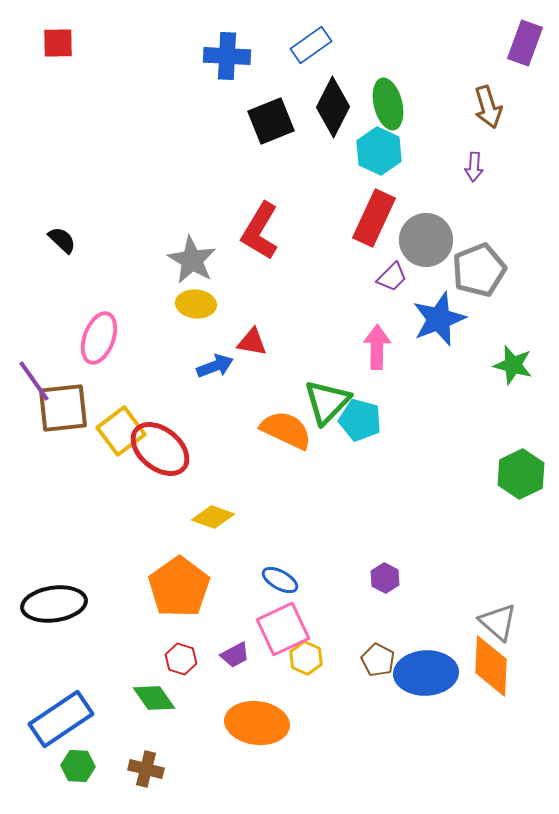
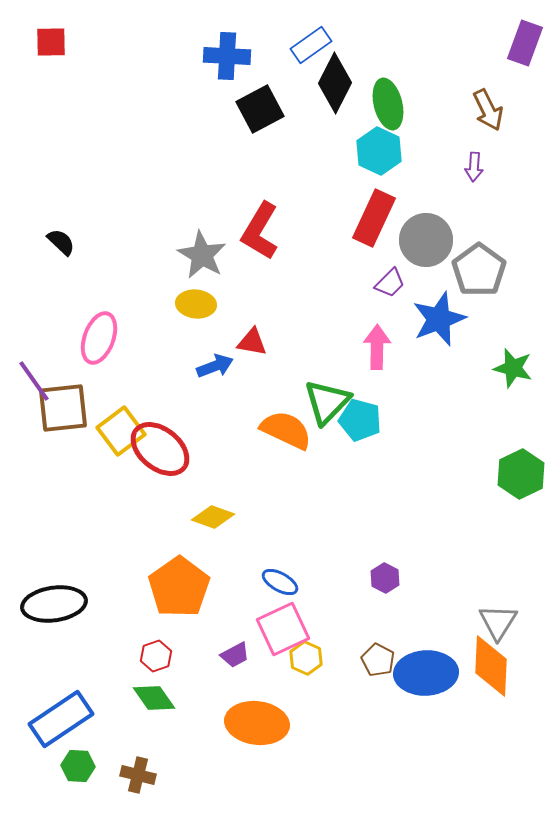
red square at (58, 43): moved 7 px left, 1 px up
black diamond at (333, 107): moved 2 px right, 24 px up
brown arrow at (488, 107): moved 3 px down; rotated 9 degrees counterclockwise
black square at (271, 121): moved 11 px left, 12 px up; rotated 6 degrees counterclockwise
black semicircle at (62, 240): moved 1 px left, 2 px down
gray star at (192, 260): moved 10 px right, 5 px up
gray pentagon at (479, 270): rotated 14 degrees counterclockwise
purple trapezoid at (392, 277): moved 2 px left, 6 px down
green star at (513, 365): moved 3 px down
blue ellipse at (280, 580): moved 2 px down
gray triangle at (498, 622): rotated 21 degrees clockwise
red hexagon at (181, 659): moved 25 px left, 3 px up; rotated 24 degrees clockwise
brown cross at (146, 769): moved 8 px left, 6 px down
